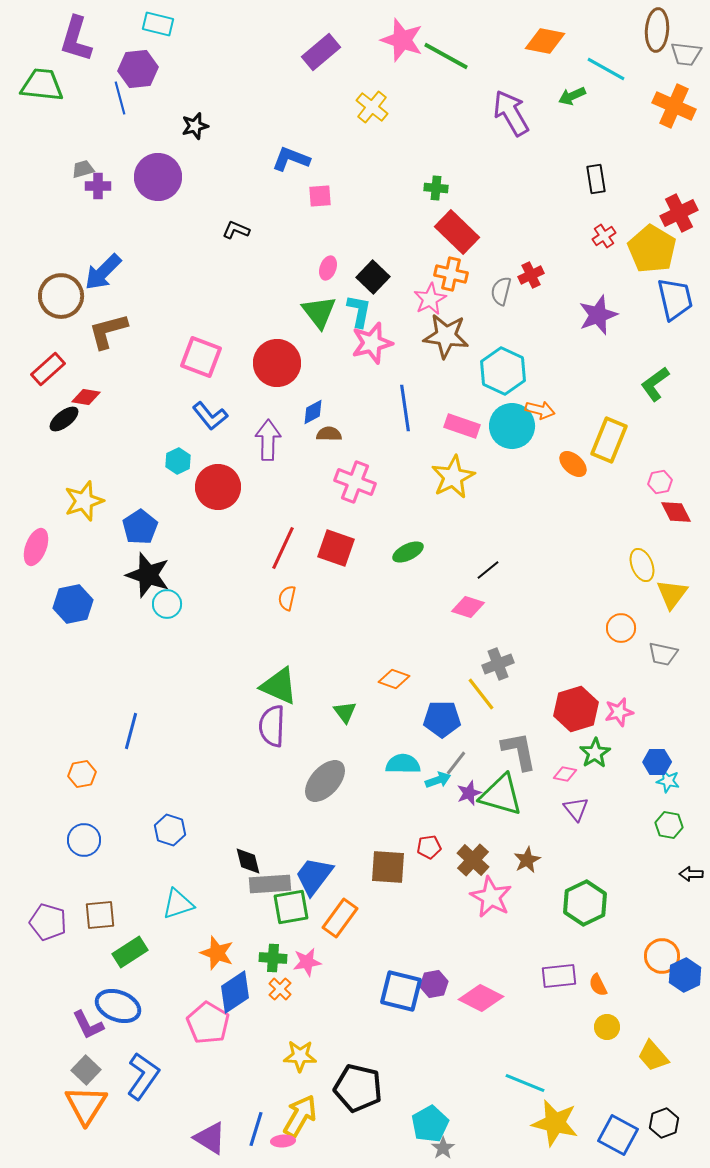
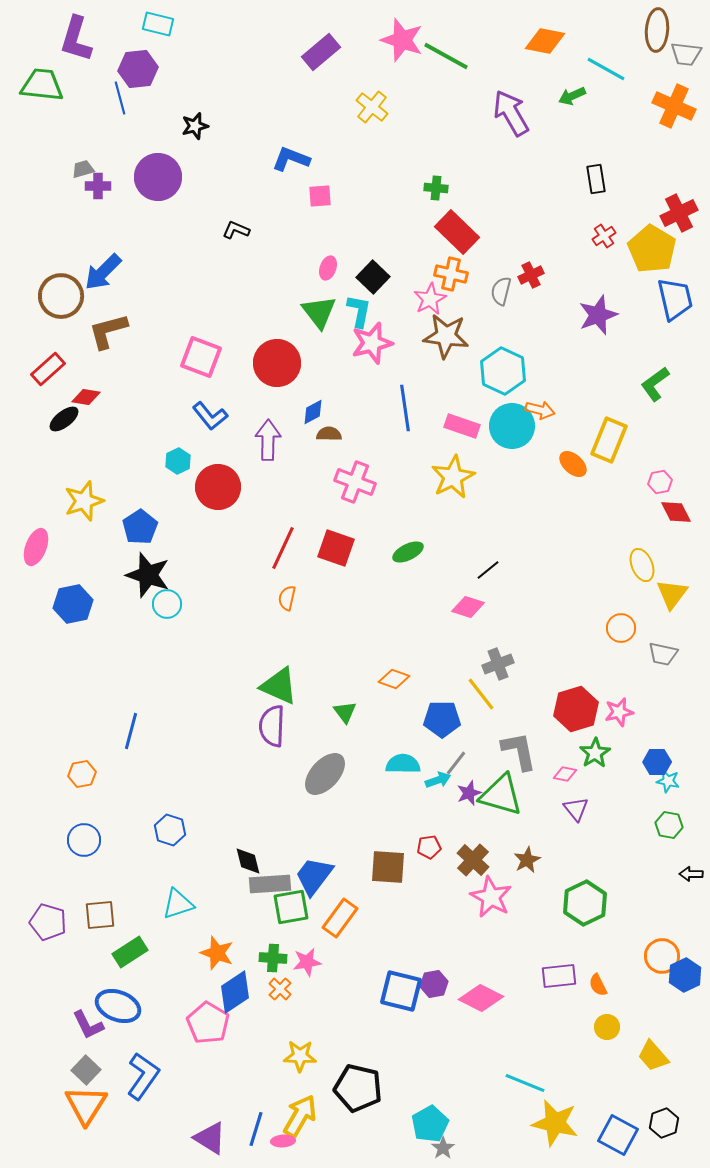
gray ellipse at (325, 781): moved 7 px up
